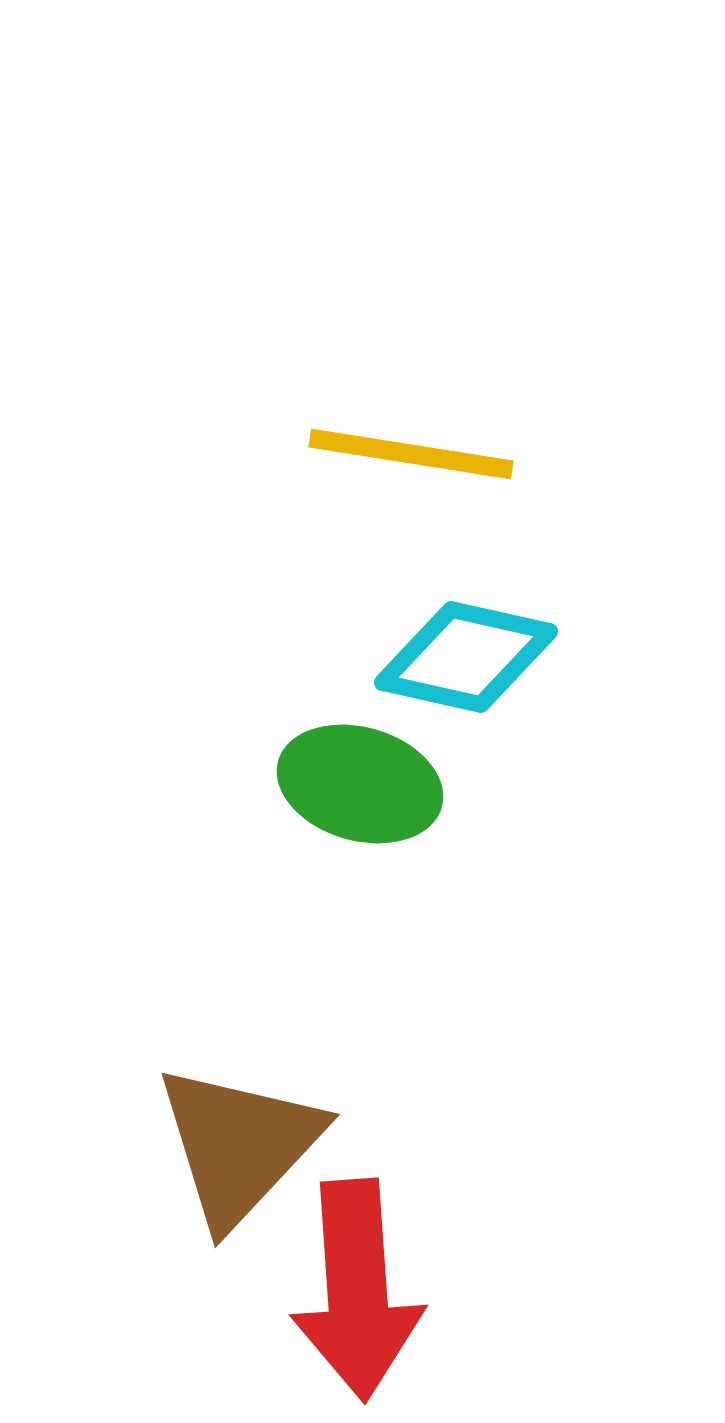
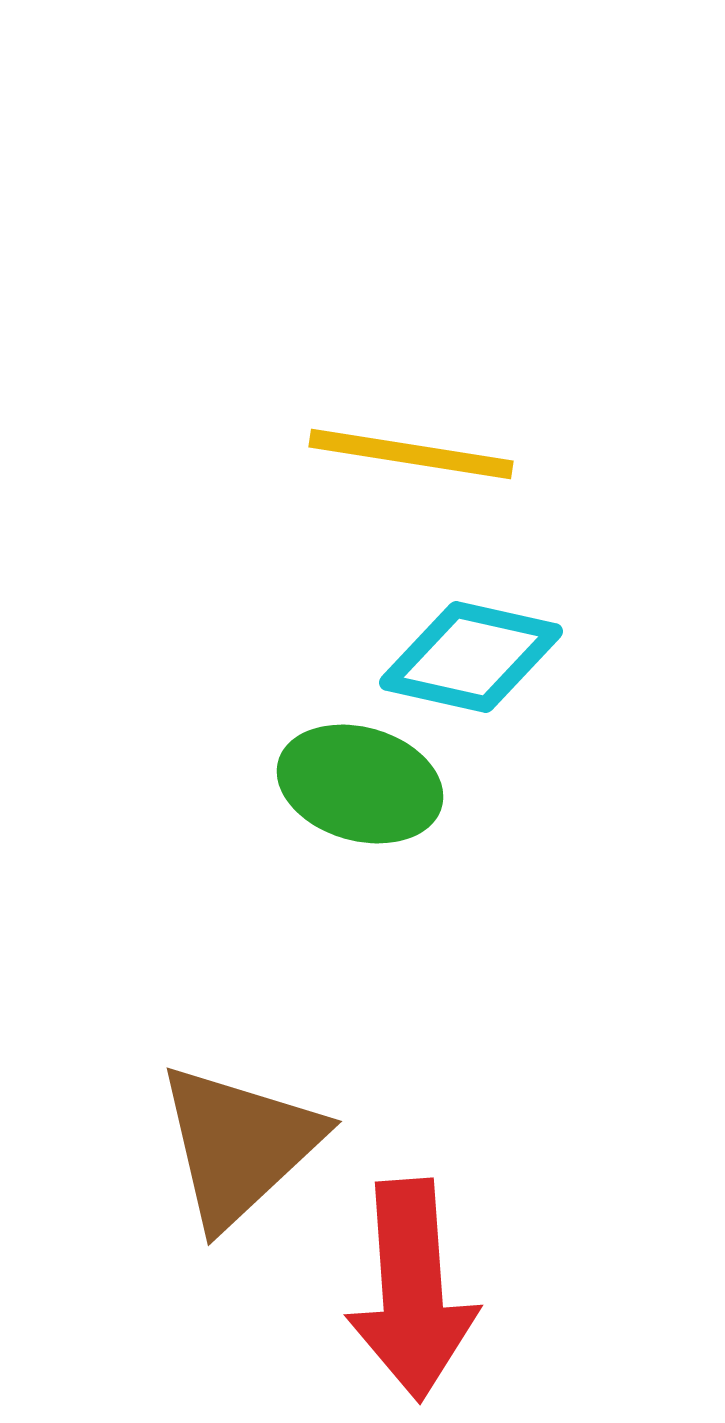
cyan diamond: moved 5 px right
brown triangle: rotated 4 degrees clockwise
red arrow: moved 55 px right
